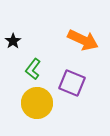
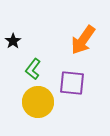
orange arrow: rotated 100 degrees clockwise
purple square: rotated 16 degrees counterclockwise
yellow circle: moved 1 px right, 1 px up
